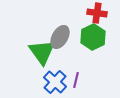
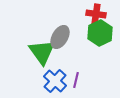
red cross: moved 1 px left, 1 px down
green hexagon: moved 7 px right, 4 px up
blue cross: moved 1 px up
